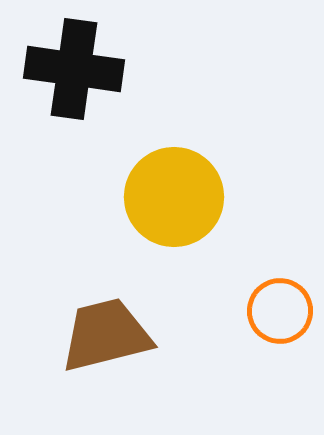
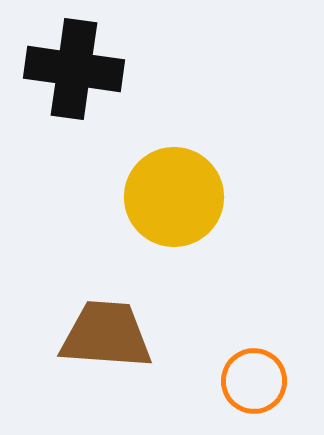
orange circle: moved 26 px left, 70 px down
brown trapezoid: rotated 18 degrees clockwise
